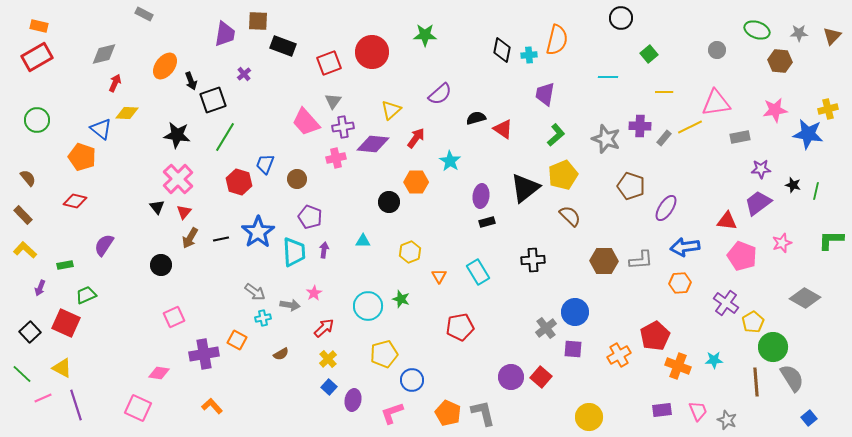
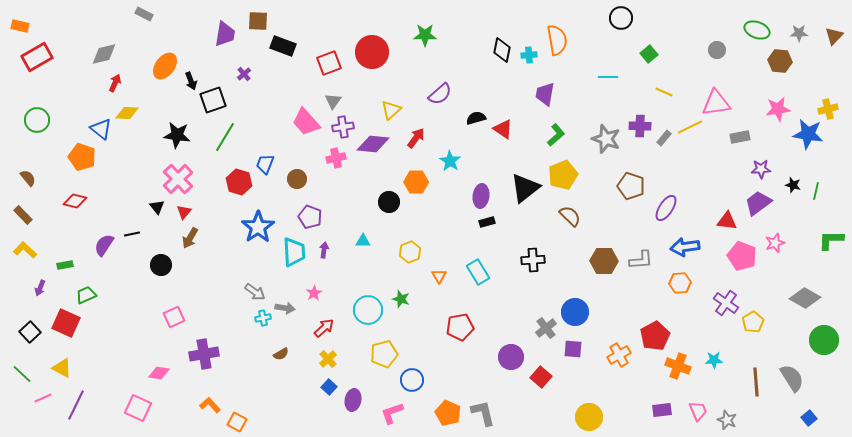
orange rectangle at (39, 26): moved 19 px left
brown triangle at (832, 36): moved 2 px right
orange semicircle at (557, 40): rotated 24 degrees counterclockwise
yellow line at (664, 92): rotated 24 degrees clockwise
pink star at (775, 110): moved 3 px right, 1 px up
blue star at (258, 232): moved 5 px up
black line at (221, 239): moved 89 px left, 5 px up
pink star at (782, 243): moved 7 px left
gray arrow at (290, 305): moved 5 px left, 3 px down
cyan circle at (368, 306): moved 4 px down
orange square at (237, 340): moved 82 px down
green circle at (773, 347): moved 51 px right, 7 px up
purple circle at (511, 377): moved 20 px up
purple line at (76, 405): rotated 44 degrees clockwise
orange L-shape at (212, 406): moved 2 px left, 1 px up
